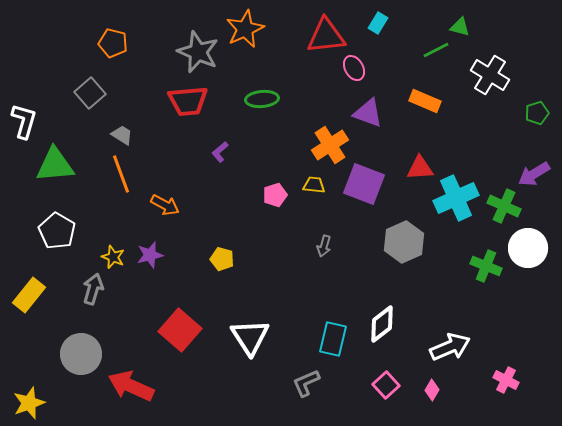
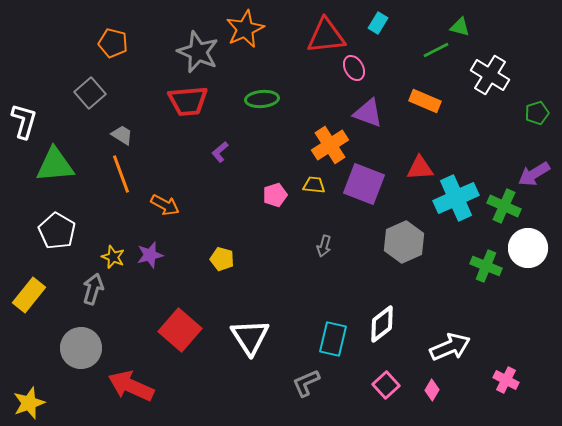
gray circle at (81, 354): moved 6 px up
